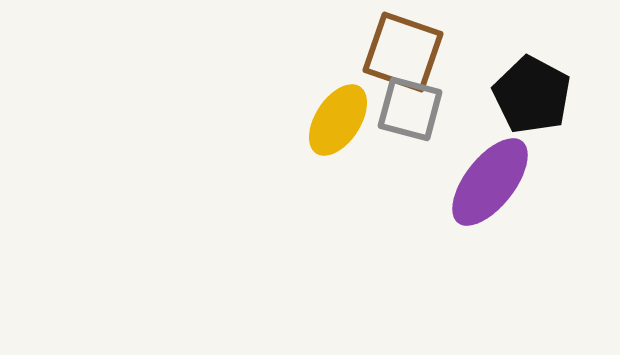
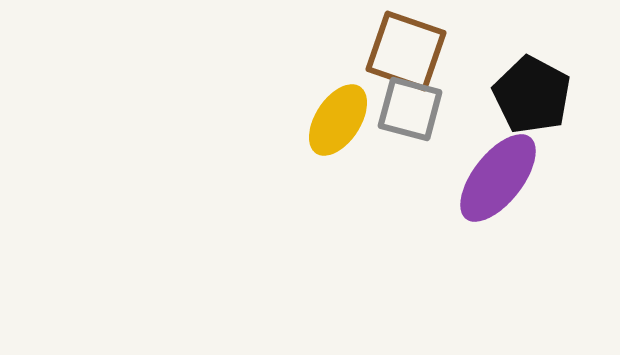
brown square: moved 3 px right, 1 px up
purple ellipse: moved 8 px right, 4 px up
